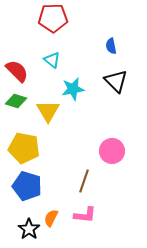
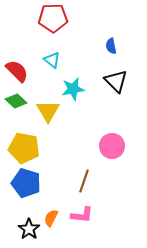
green diamond: rotated 25 degrees clockwise
pink circle: moved 5 px up
blue pentagon: moved 1 px left, 3 px up
pink L-shape: moved 3 px left
